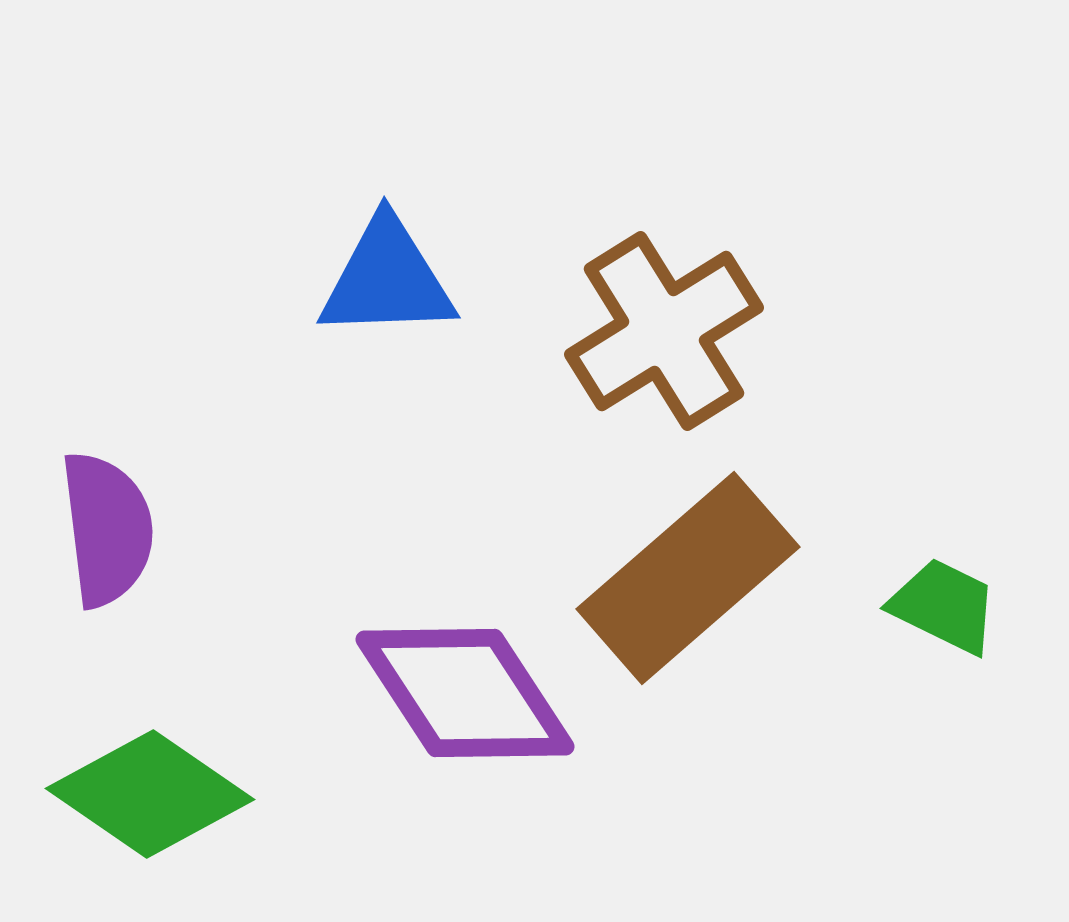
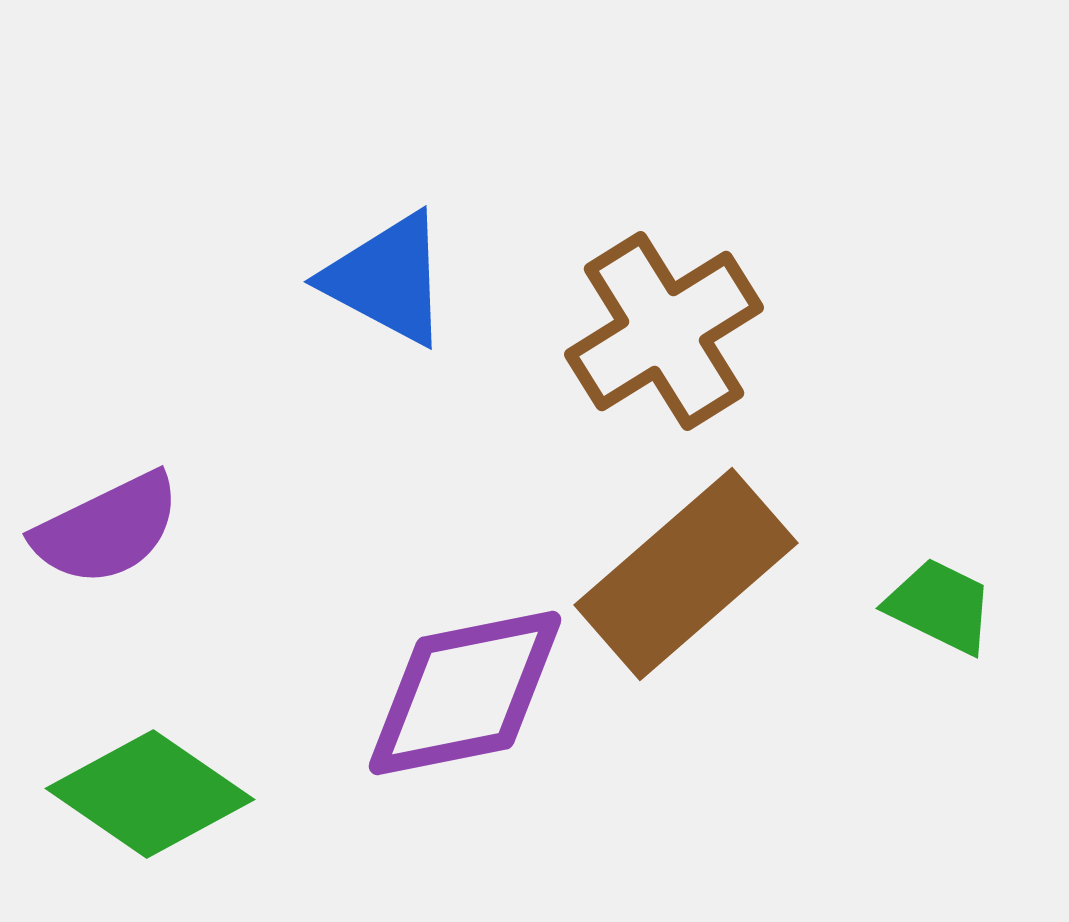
blue triangle: rotated 30 degrees clockwise
purple semicircle: rotated 71 degrees clockwise
brown rectangle: moved 2 px left, 4 px up
green trapezoid: moved 4 px left
purple diamond: rotated 68 degrees counterclockwise
